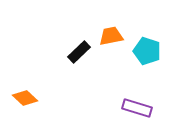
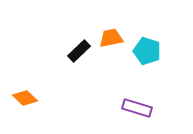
orange trapezoid: moved 2 px down
black rectangle: moved 1 px up
